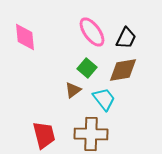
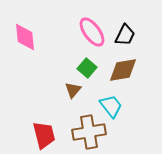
black trapezoid: moved 1 px left, 3 px up
brown triangle: rotated 12 degrees counterclockwise
cyan trapezoid: moved 7 px right, 7 px down
brown cross: moved 2 px left, 2 px up; rotated 12 degrees counterclockwise
